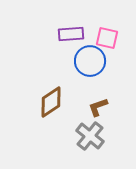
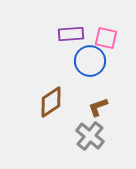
pink square: moved 1 px left
